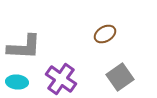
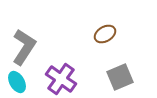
gray L-shape: rotated 60 degrees counterclockwise
gray square: rotated 12 degrees clockwise
cyan ellipse: rotated 55 degrees clockwise
